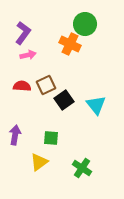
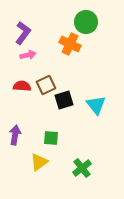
green circle: moved 1 px right, 2 px up
black square: rotated 18 degrees clockwise
green cross: rotated 18 degrees clockwise
